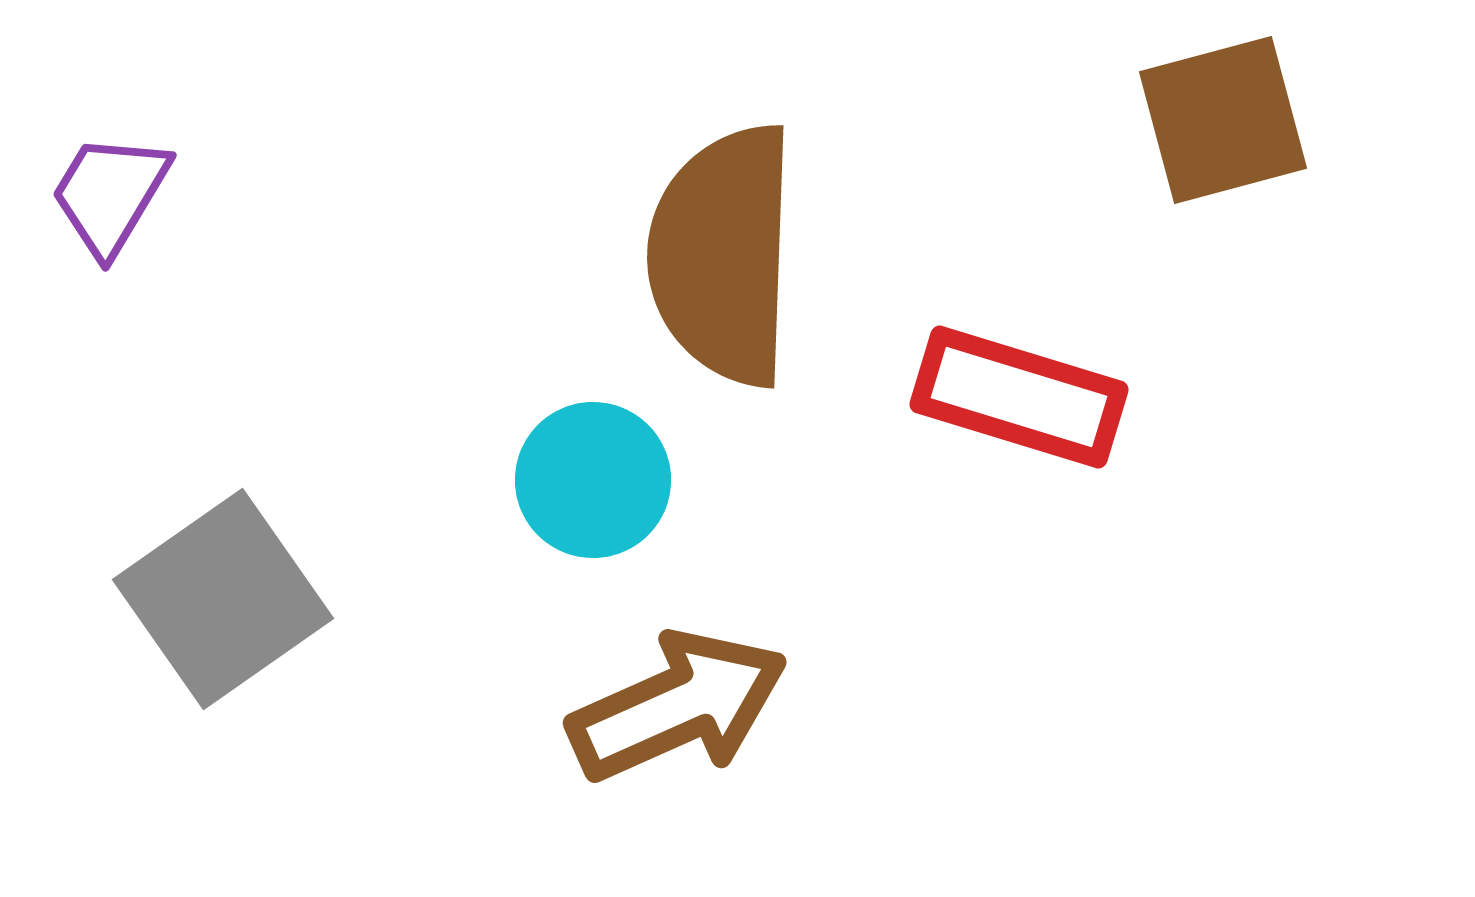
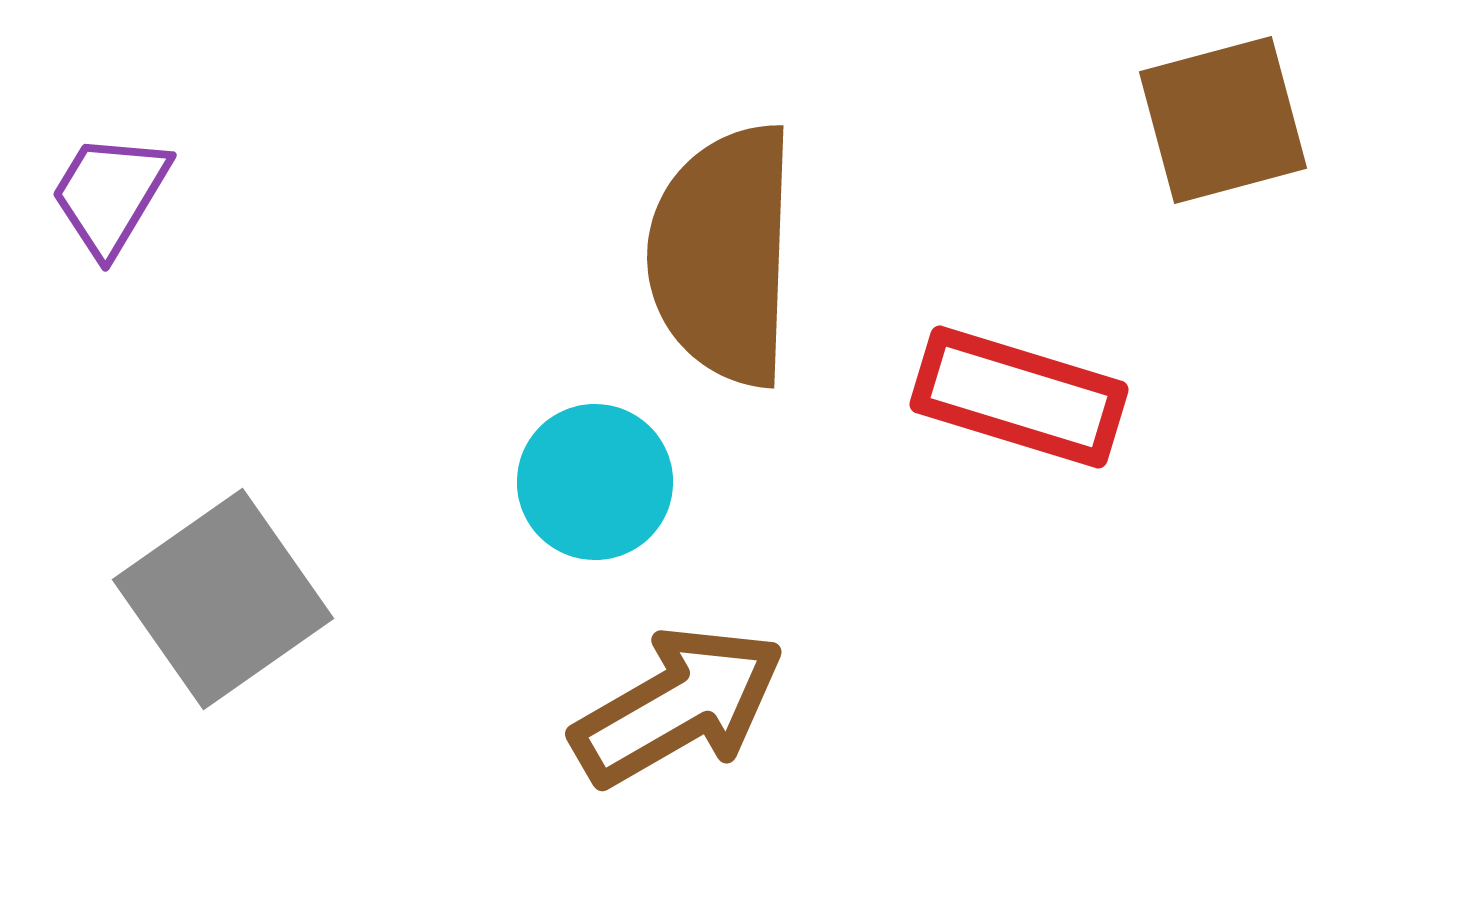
cyan circle: moved 2 px right, 2 px down
brown arrow: rotated 6 degrees counterclockwise
